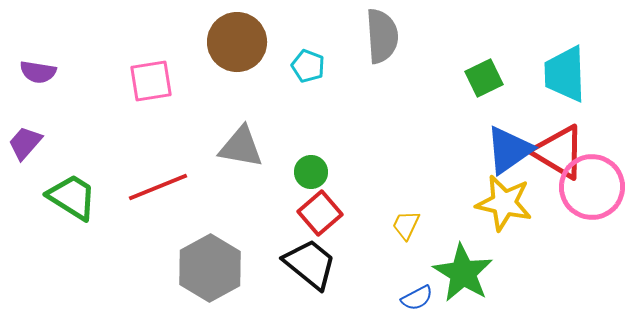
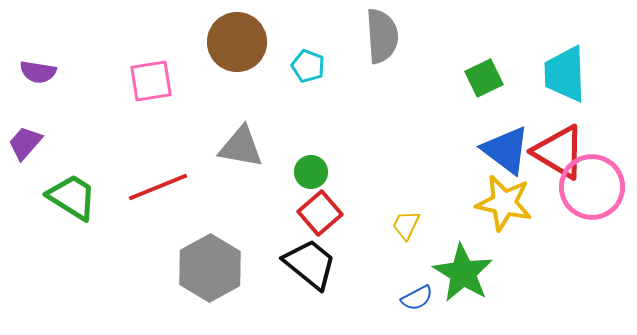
blue triangle: moved 3 px left; rotated 48 degrees counterclockwise
